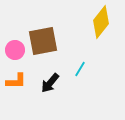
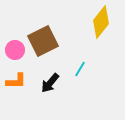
brown square: rotated 16 degrees counterclockwise
